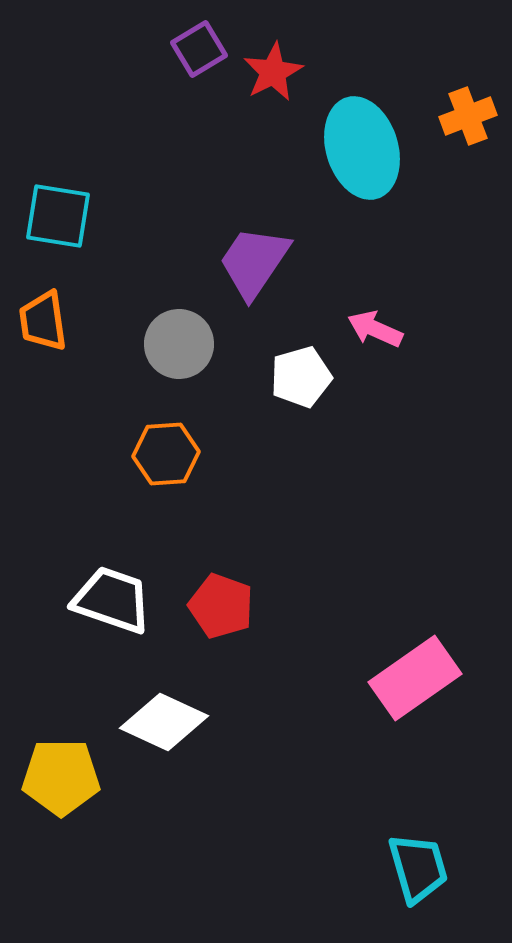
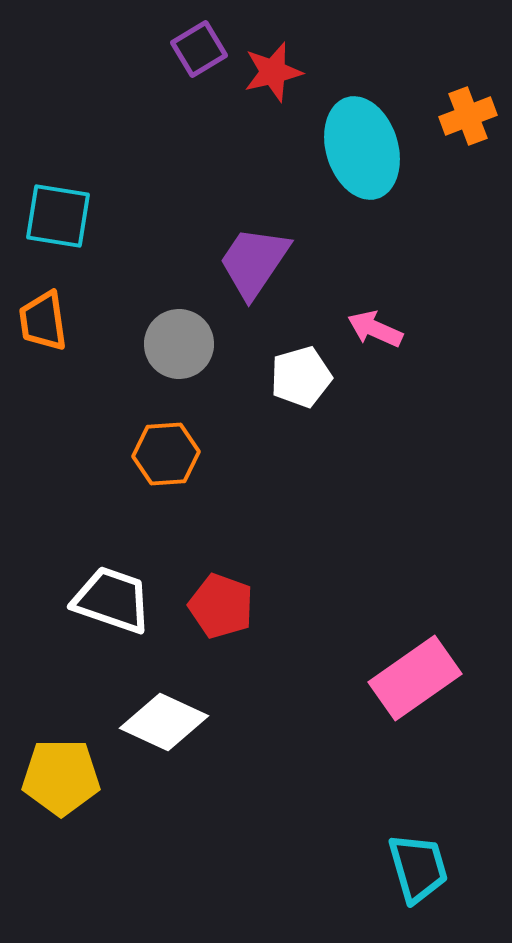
red star: rotated 14 degrees clockwise
